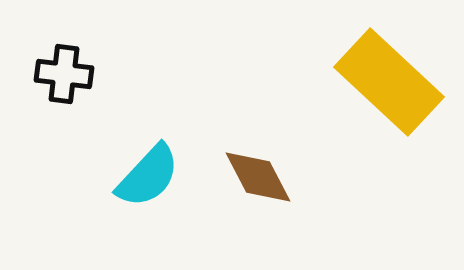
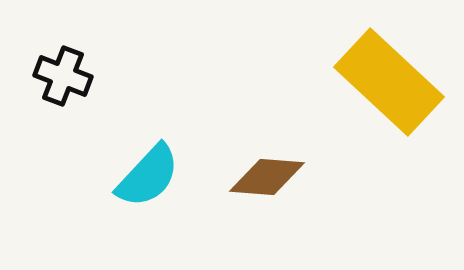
black cross: moved 1 px left, 2 px down; rotated 14 degrees clockwise
brown diamond: moved 9 px right; rotated 58 degrees counterclockwise
